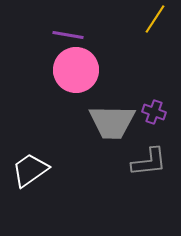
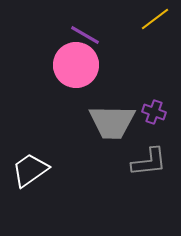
yellow line: rotated 20 degrees clockwise
purple line: moved 17 px right; rotated 20 degrees clockwise
pink circle: moved 5 px up
